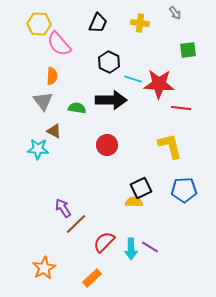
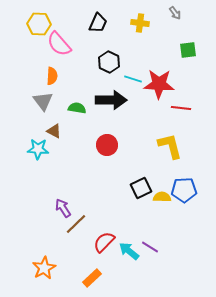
yellow semicircle: moved 28 px right, 5 px up
cyan arrow: moved 2 px left, 2 px down; rotated 130 degrees clockwise
